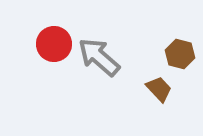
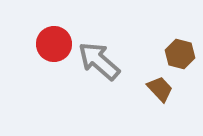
gray arrow: moved 4 px down
brown trapezoid: moved 1 px right
